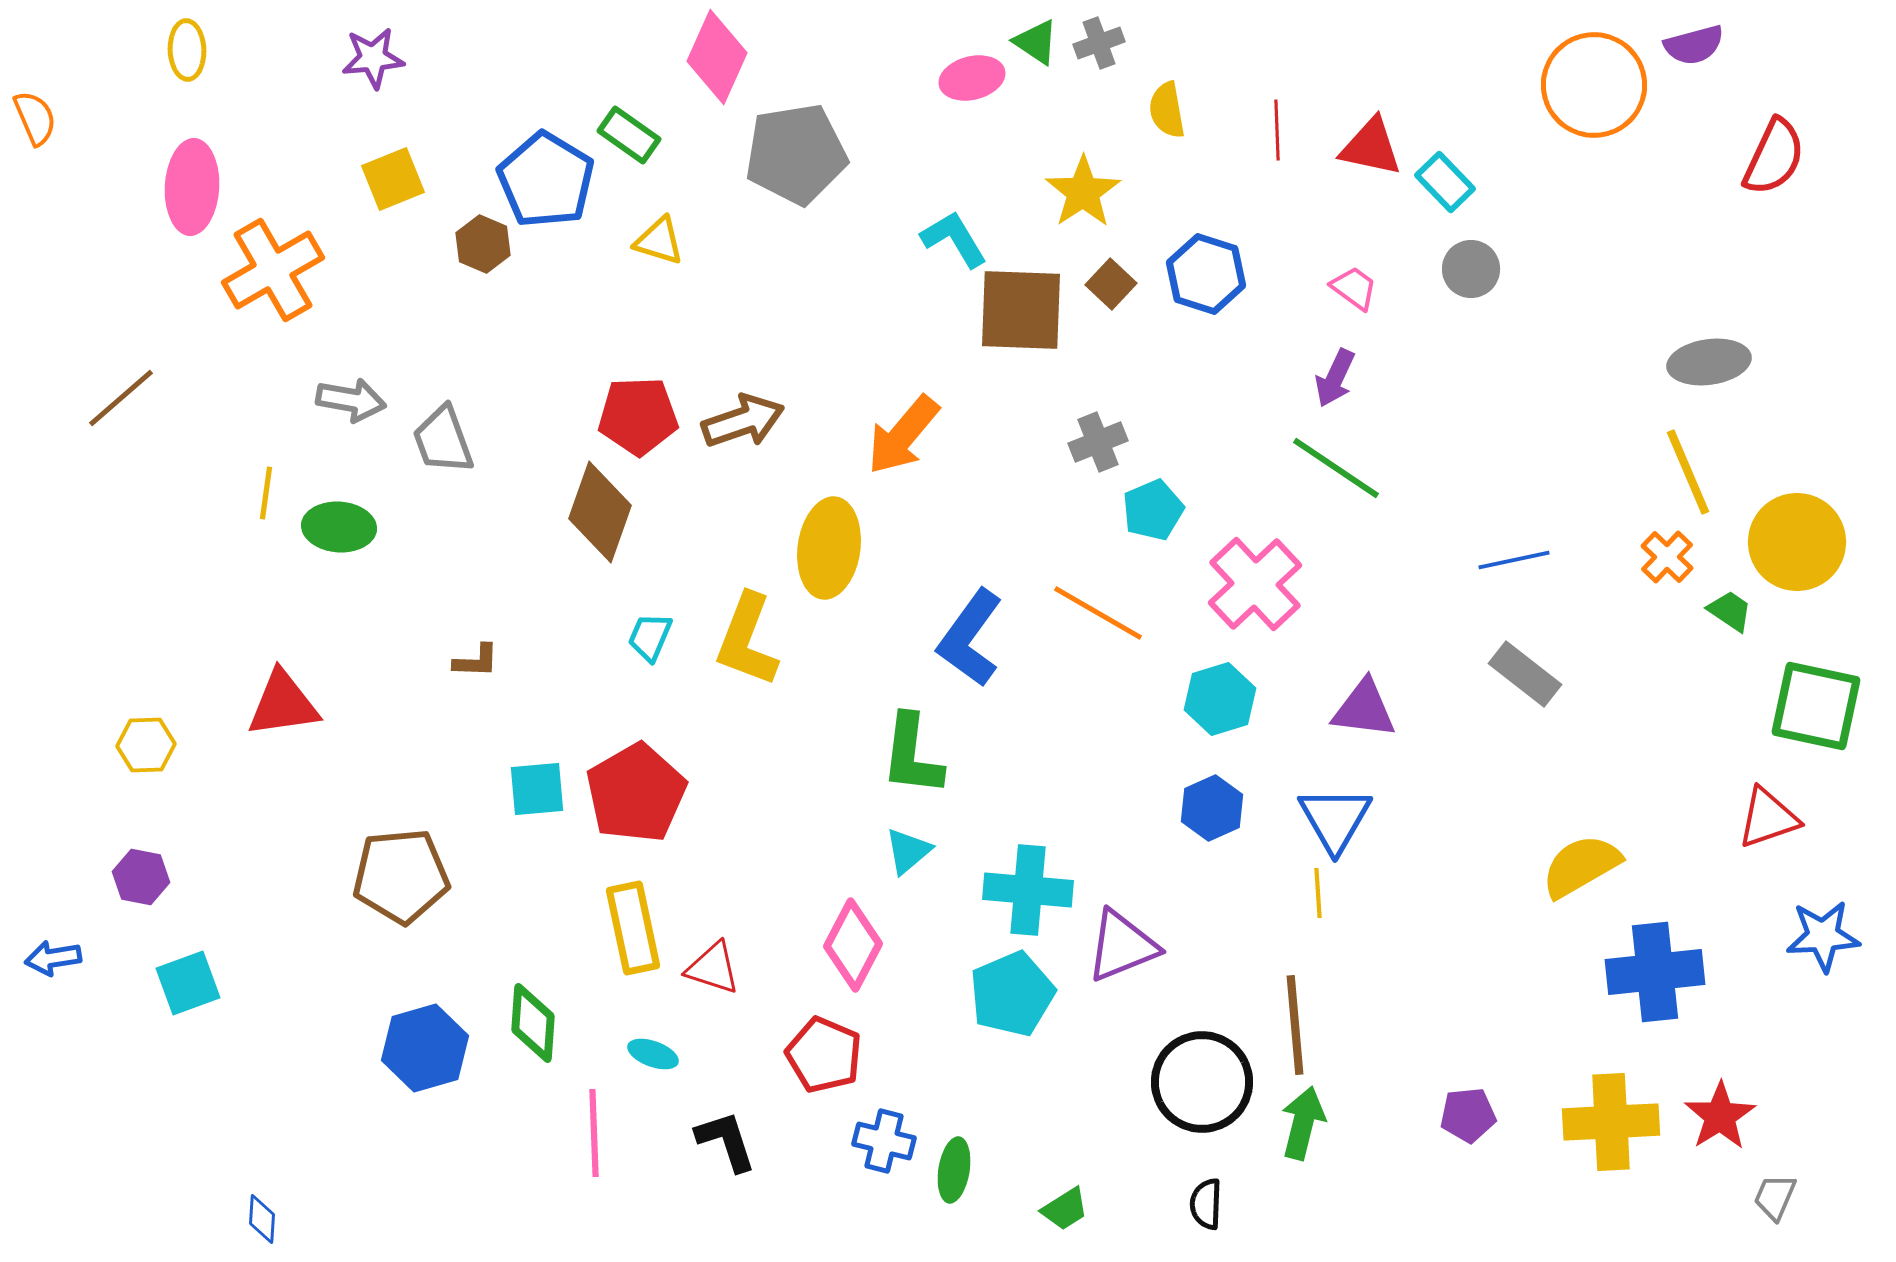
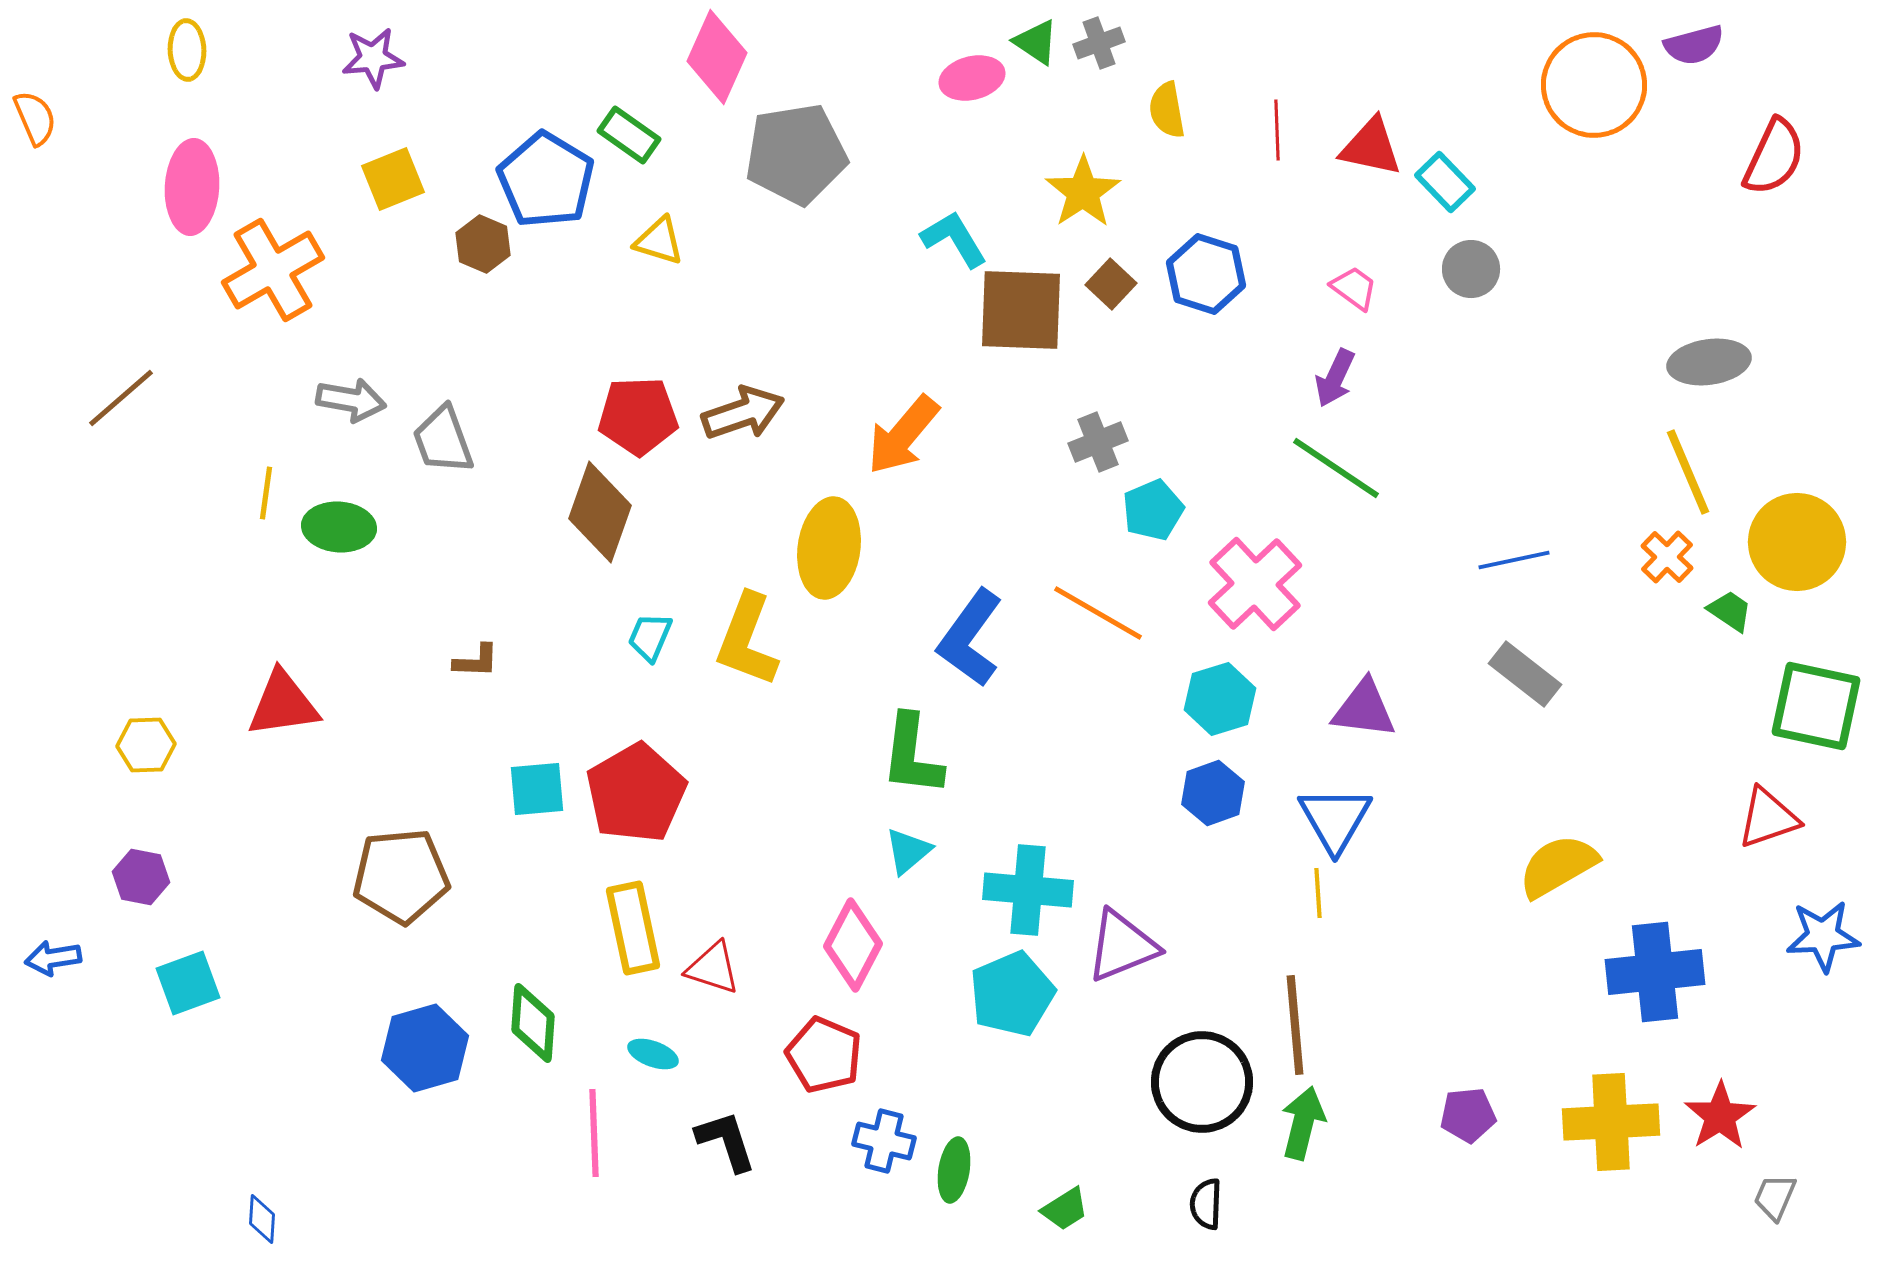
brown arrow at (743, 421): moved 8 px up
blue hexagon at (1212, 808): moved 1 px right, 15 px up; rotated 4 degrees clockwise
yellow semicircle at (1581, 866): moved 23 px left
